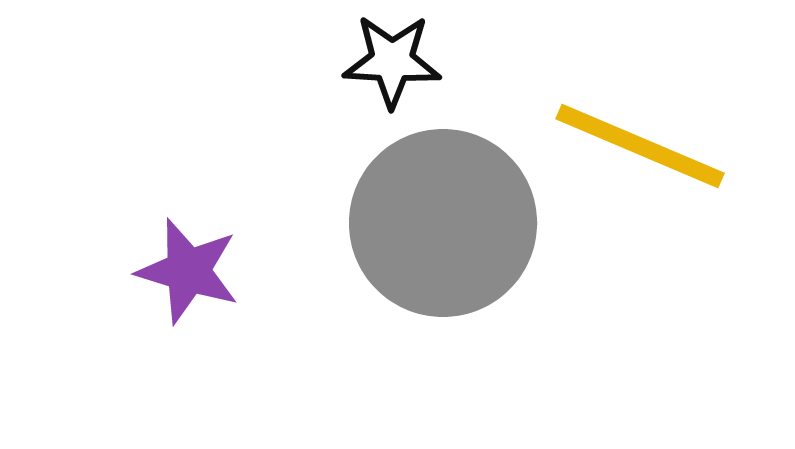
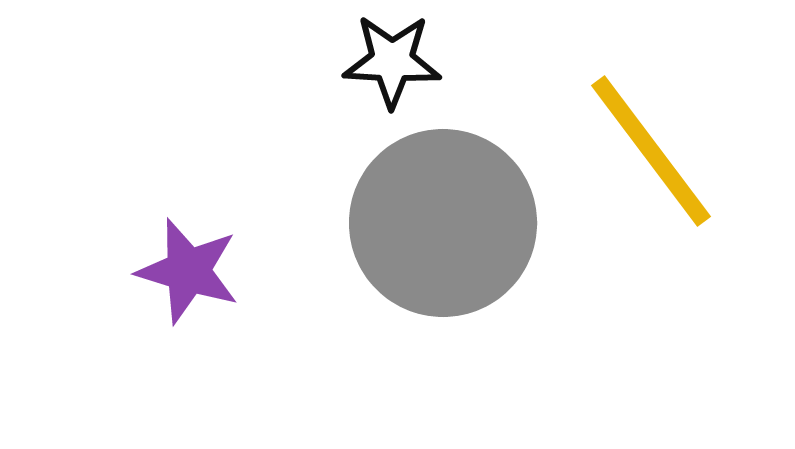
yellow line: moved 11 px right, 5 px down; rotated 30 degrees clockwise
